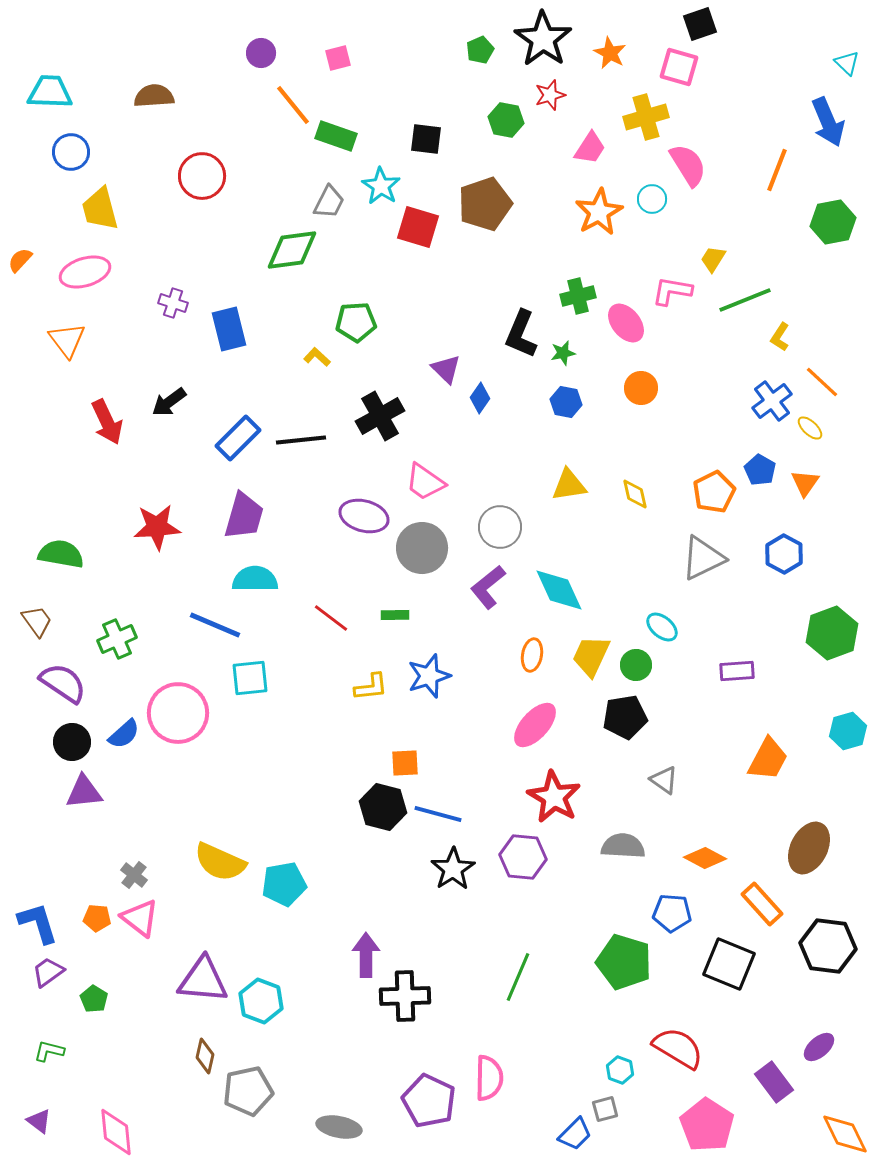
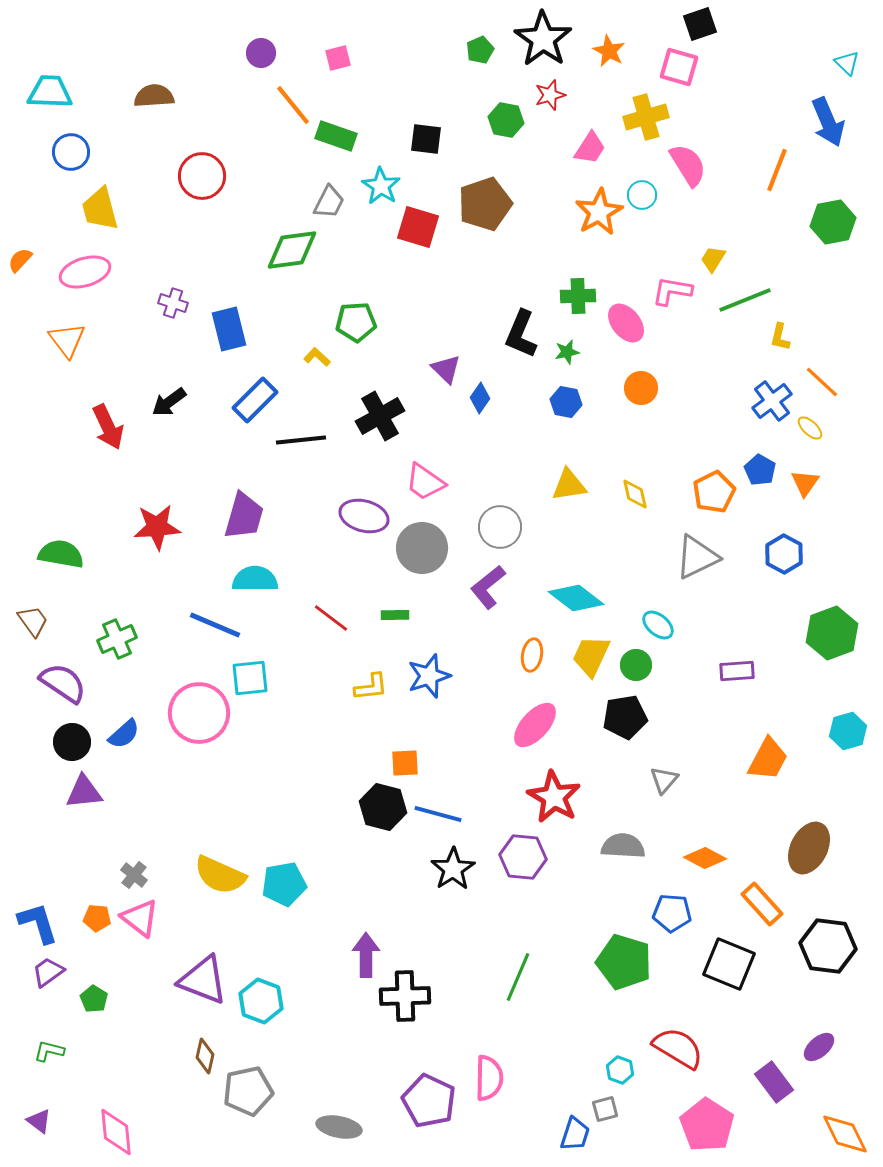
orange star at (610, 53): moved 1 px left, 2 px up
cyan circle at (652, 199): moved 10 px left, 4 px up
green cross at (578, 296): rotated 12 degrees clockwise
yellow L-shape at (780, 337): rotated 20 degrees counterclockwise
green star at (563, 353): moved 4 px right, 1 px up
red arrow at (107, 422): moved 1 px right, 5 px down
blue rectangle at (238, 438): moved 17 px right, 38 px up
gray triangle at (703, 558): moved 6 px left, 1 px up
cyan diamond at (559, 590): moved 17 px right, 8 px down; rotated 28 degrees counterclockwise
brown trapezoid at (37, 621): moved 4 px left
cyan ellipse at (662, 627): moved 4 px left, 2 px up
pink circle at (178, 713): moved 21 px right
gray triangle at (664, 780): rotated 36 degrees clockwise
yellow semicircle at (220, 862): moved 13 px down
purple triangle at (203, 980): rotated 16 degrees clockwise
blue trapezoid at (575, 1134): rotated 27 degrees counterclockwise
